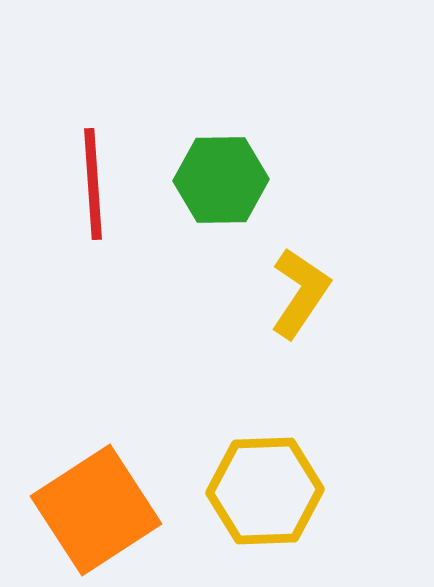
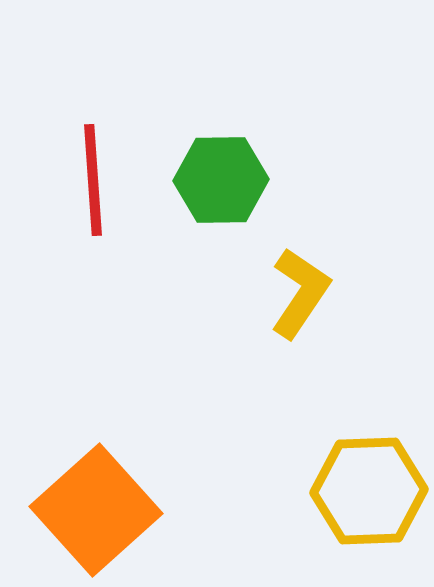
red line: moved 4 px up
yellow hexagon: moved 104 px right
orange square: rotated 9 degrees counterclockwise
